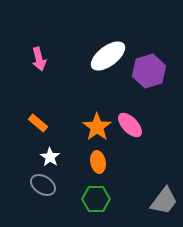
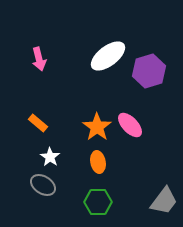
green hexagon: moved 2 px right, 3 px down
